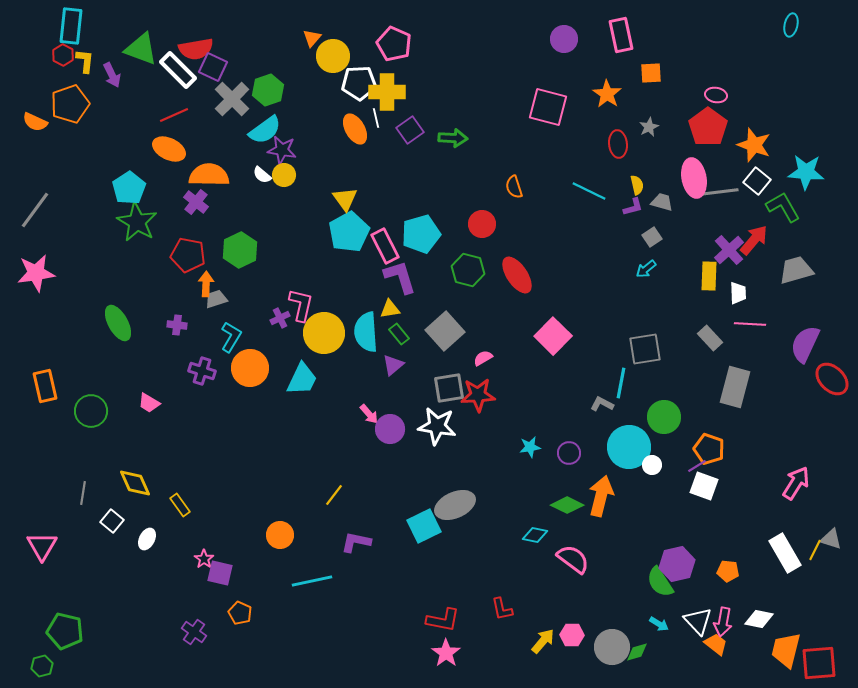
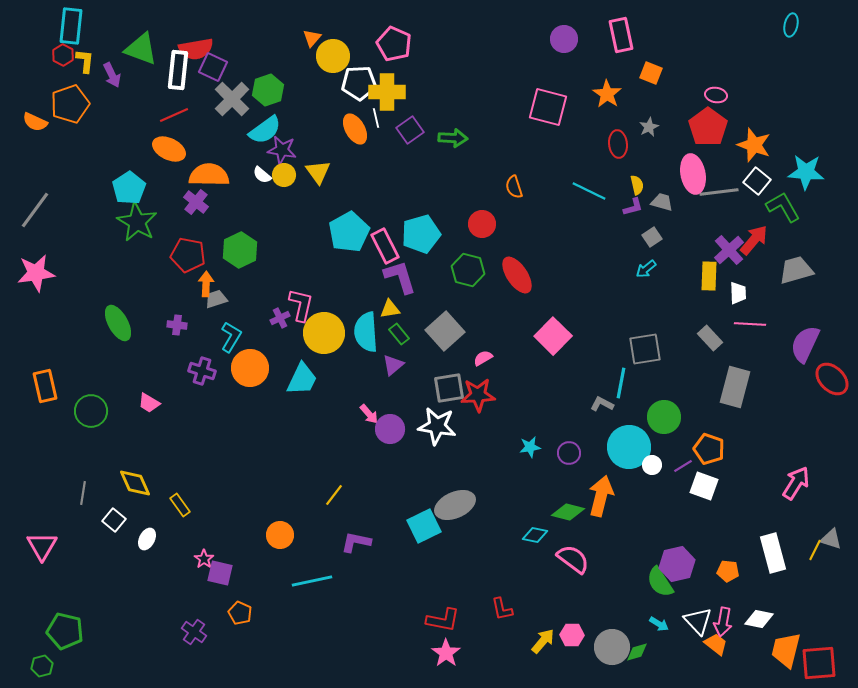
white rectangle at (178, 70): rotated 51 degrees clockwise
orange square at (651, 73): rotated 25 degrees clockwise
pink ellipse at (694, 178): moved 1 px left, 4 px up
yellow triangle at (345, 199): moved 27 px left, 27 px up
purple line at (697, 466): moved 14 px left
green diamond at (567, 505): moved 1 px right, 7 px down; rotated 12 degrees counterclockwise
white square at (112, 521): moved 2 px right, 1 px up
white rectangle at (785, 553): moved 12 px left; rotated 15 degrees clockwise
